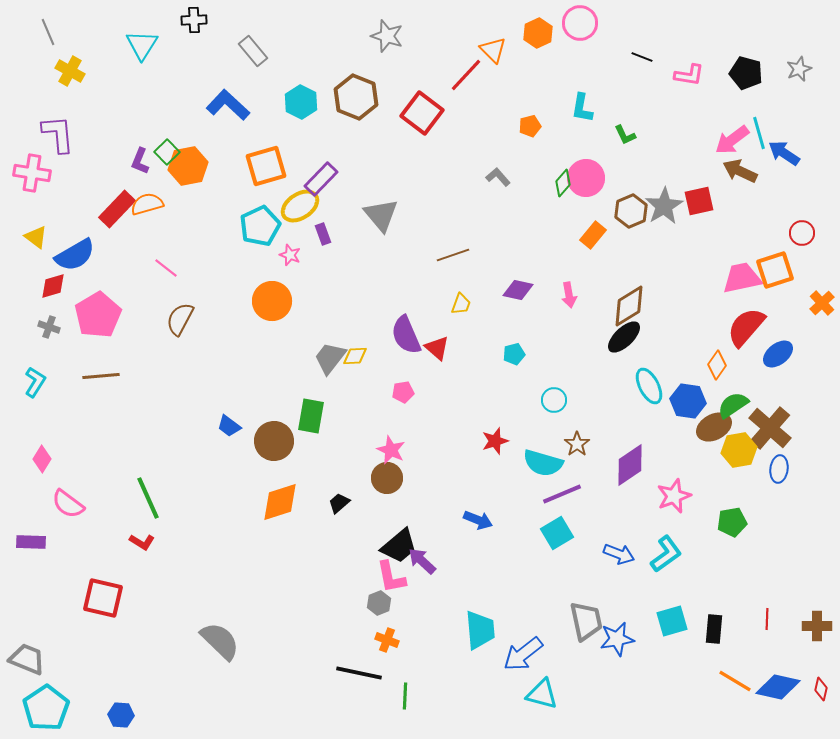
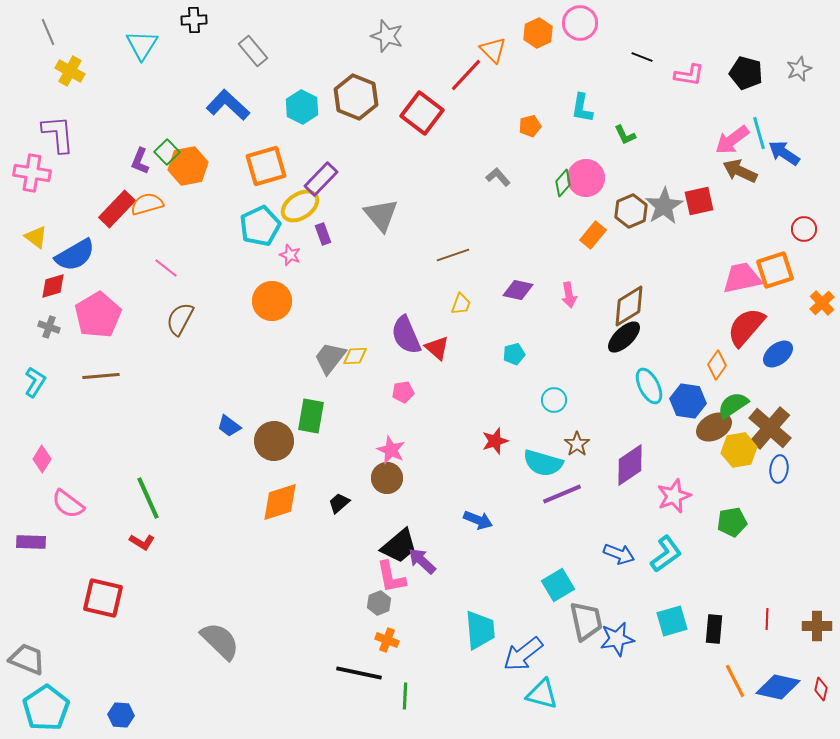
cyan hexagon at (301, 102): moved 1 px right, 5 px down
red circle at (802, 233): moved 2 px right, 4 px up
cyan square at (557, 533): moved 1 px right, 52 px down
orange line at (735, 681): rotated 32 degrees clockwise
